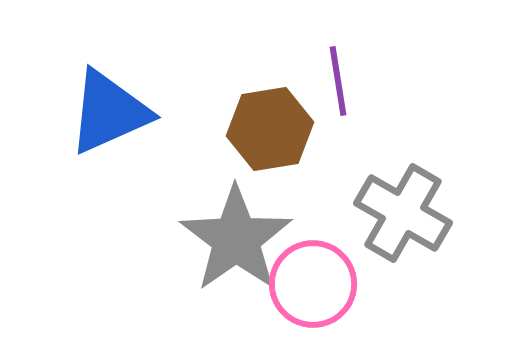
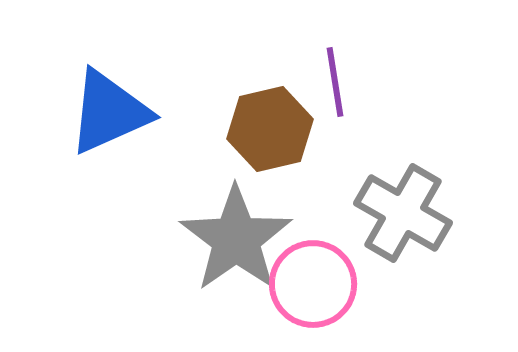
purple line: moved 3 px left, 1 px down
brown hexagon: rotated 4 degrees counterclockwise
